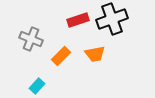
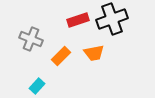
orange trapezoid: moved 1 px left, 1 px up
